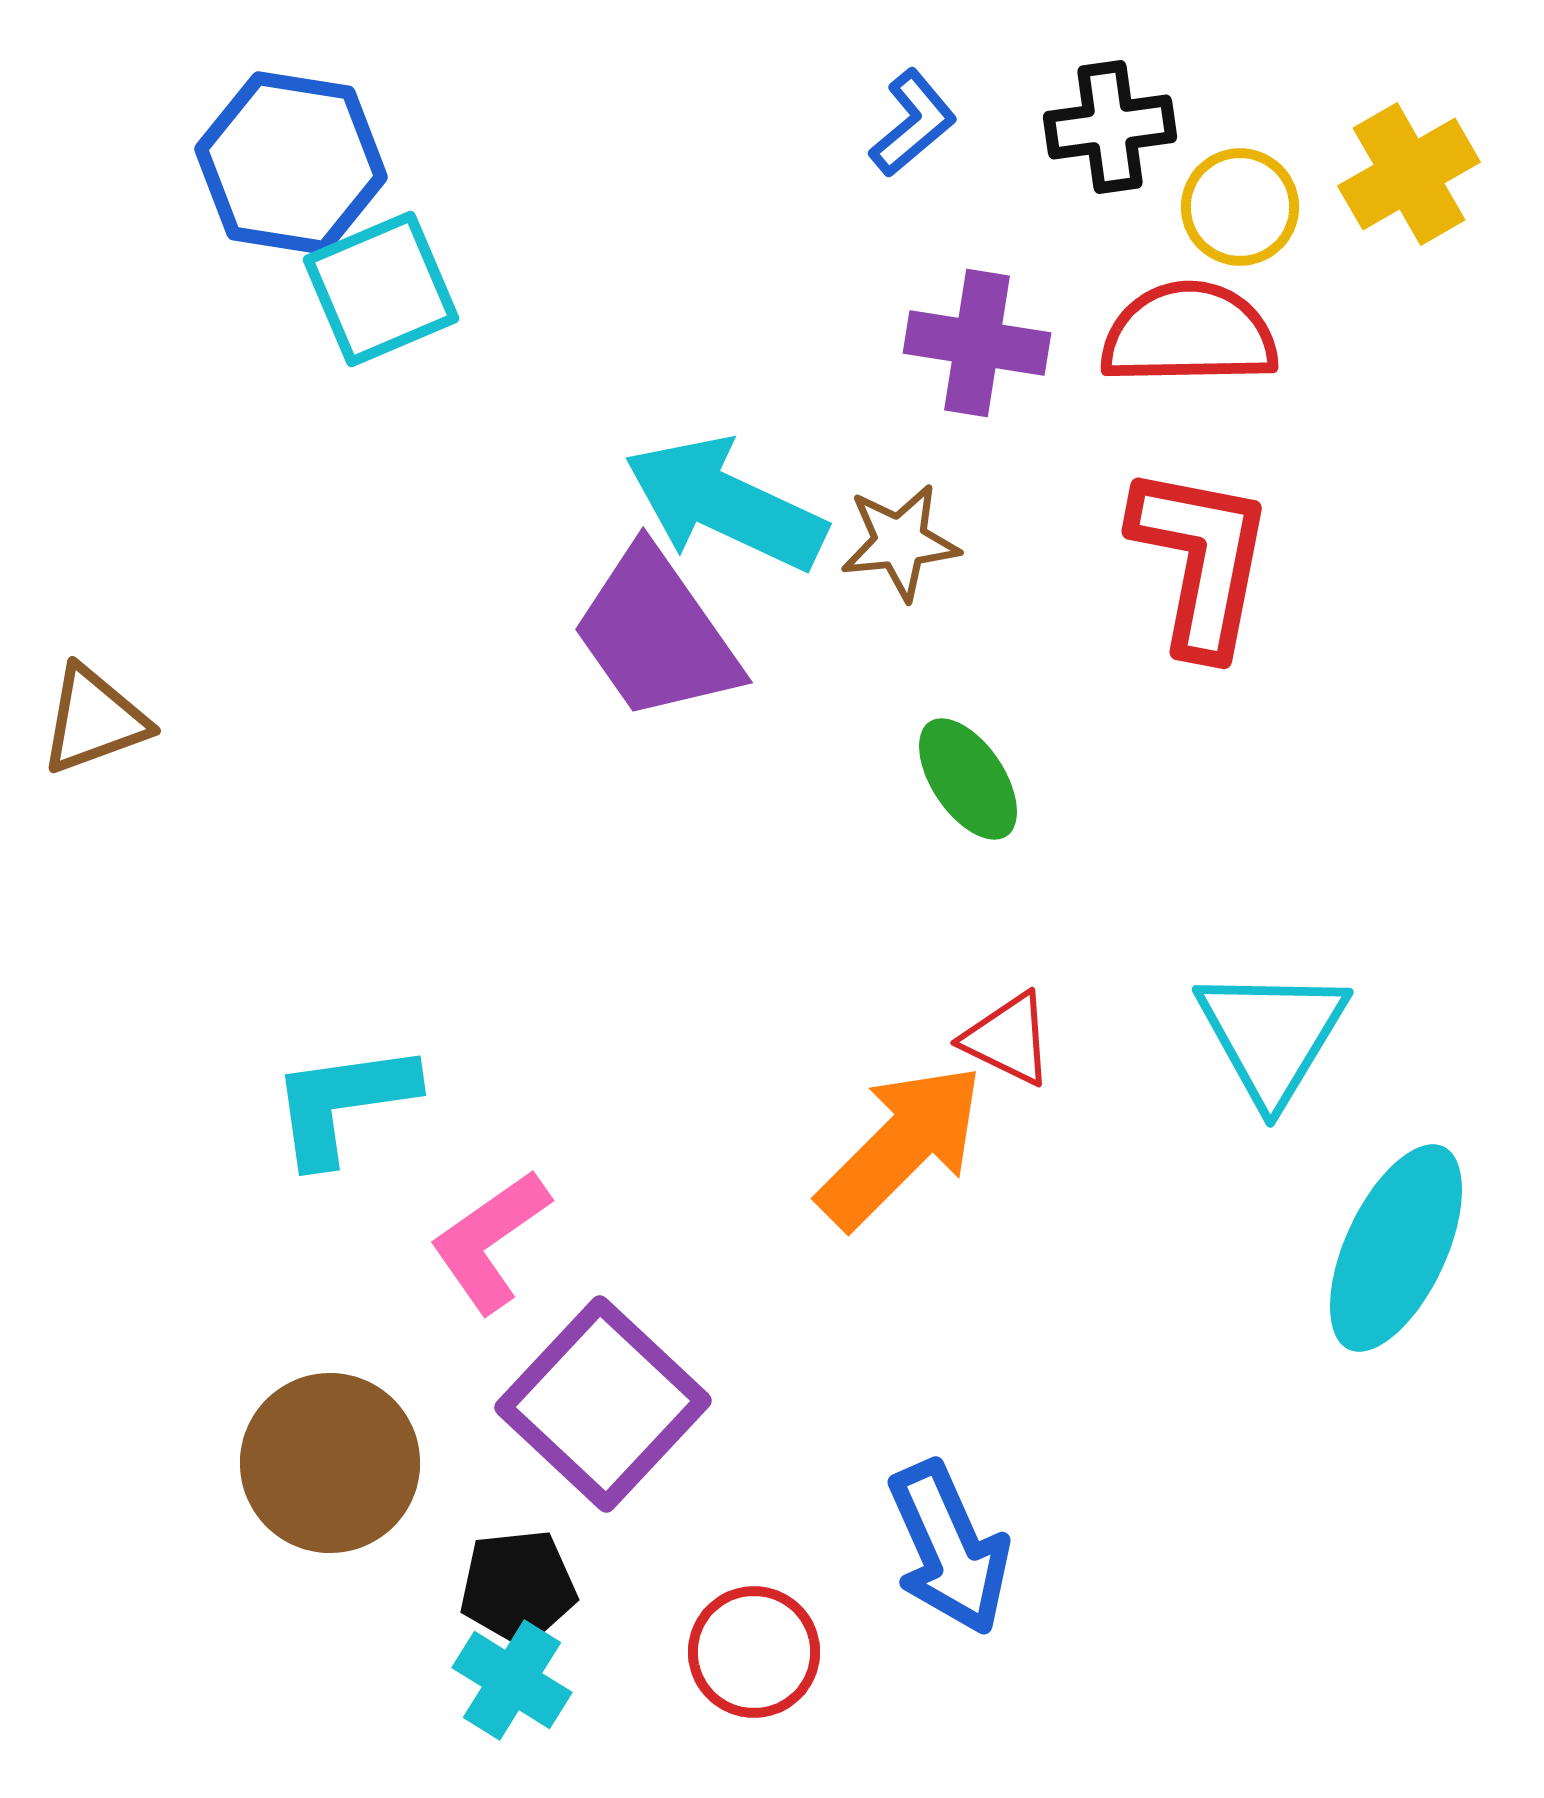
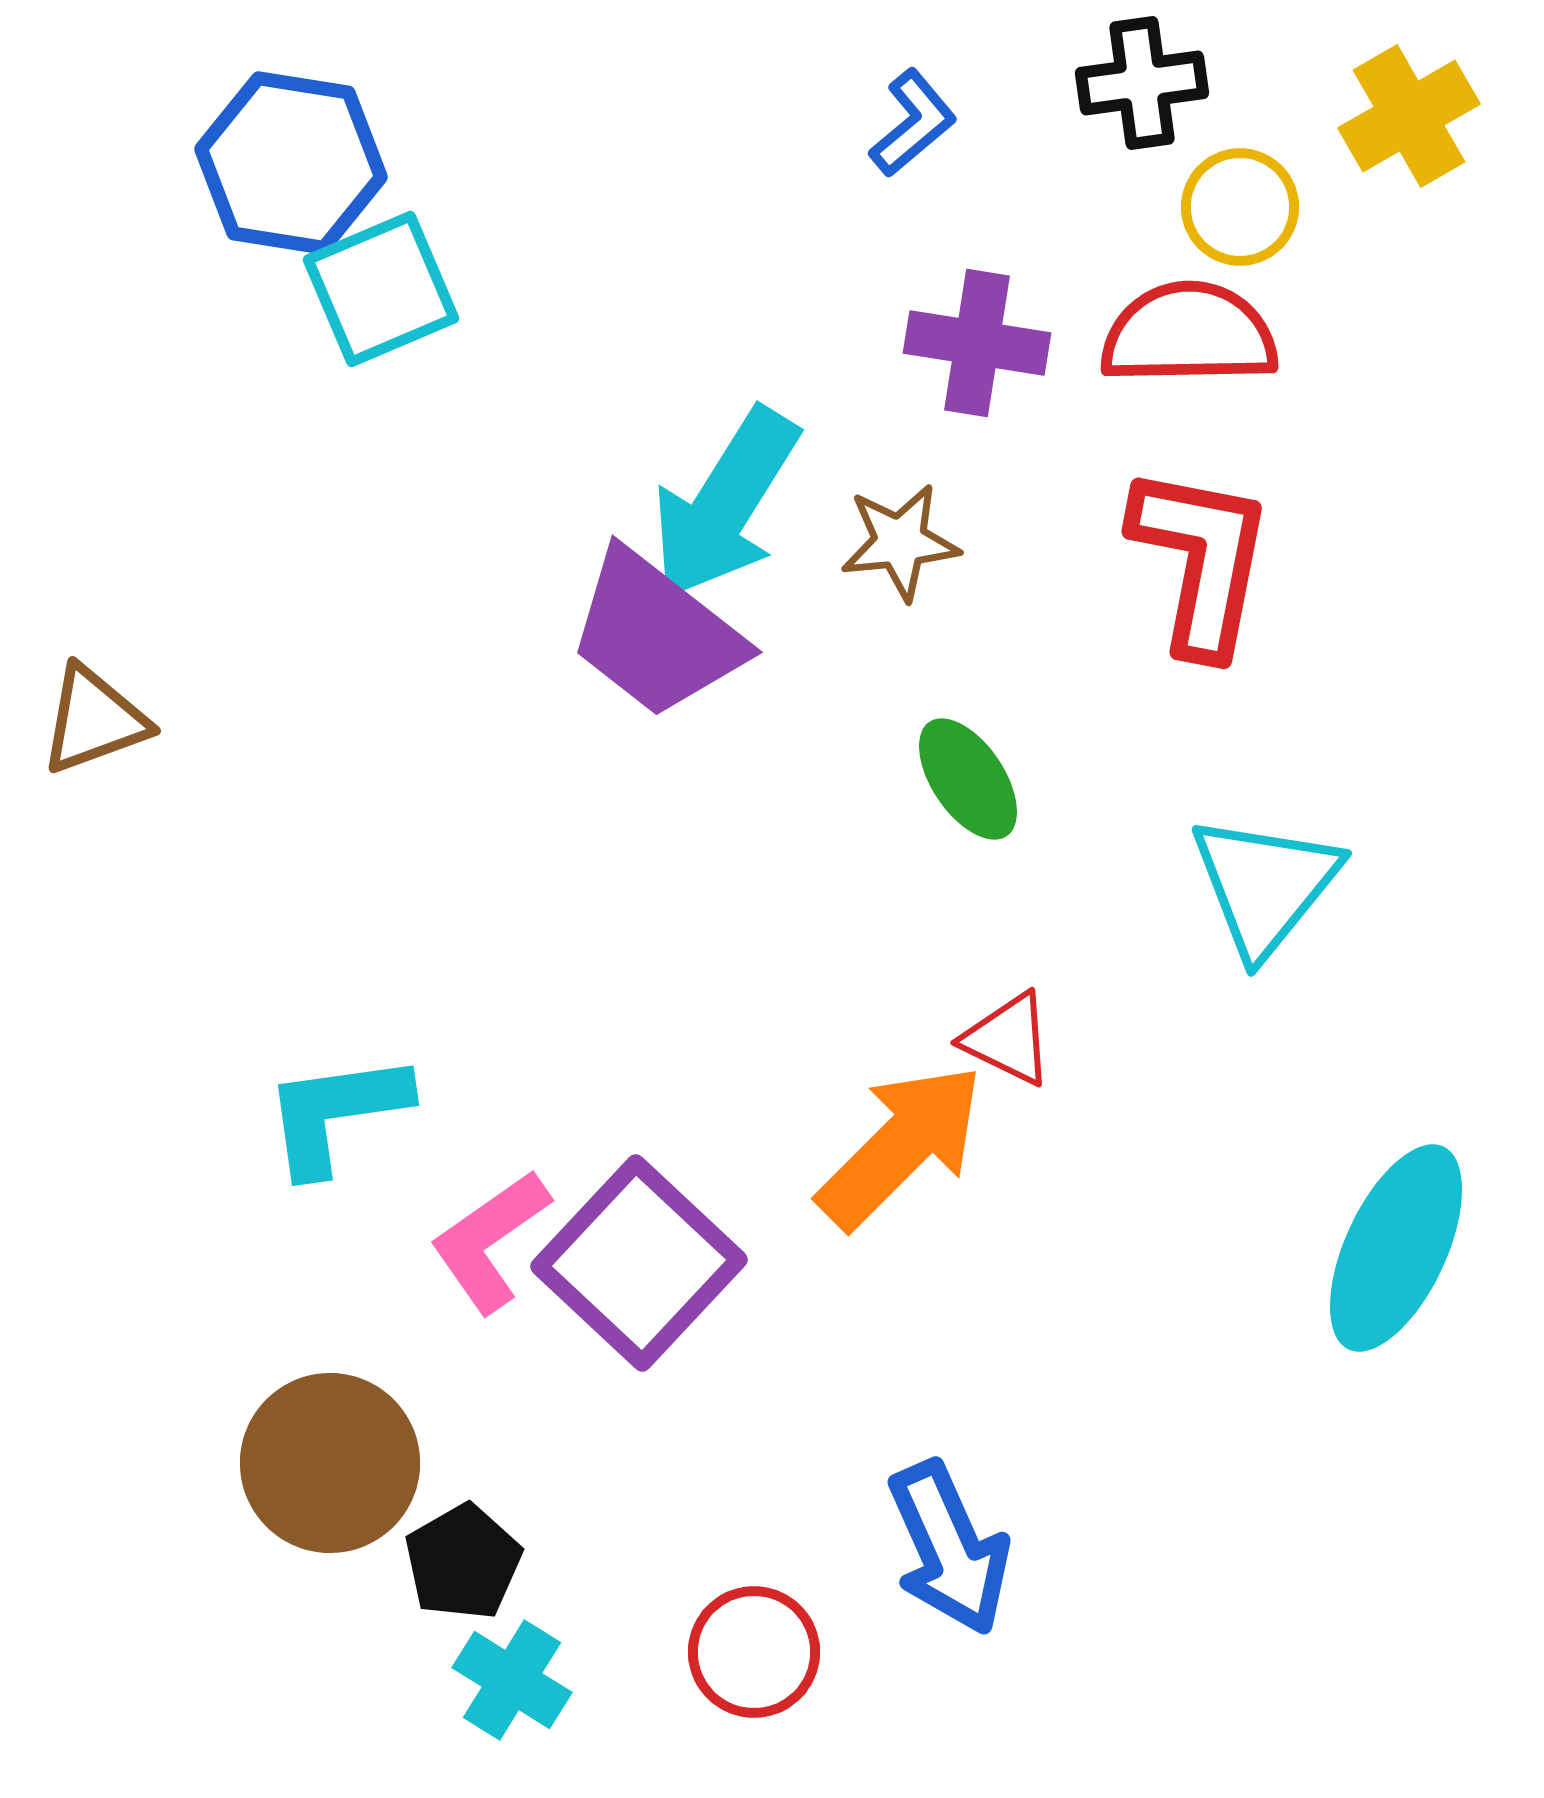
black cross: moved 32 px right, 44 px up
yellow cross: moved 58 px up
cyan arrow: rotated 83 degrees counterclockwise
purple trapezoid: rotated 17 degrees counterclockwise
cyan triangle: moved 7 px left, 150 px up; rotated 8 degrees clockwise
cyan L-shape: moved 7 px left, 10 px down
purple square: moved 36 px right, 141 px up
black pentagon: moved 55 px left, 25 px up; rotated 24 degrees counterclockwise
